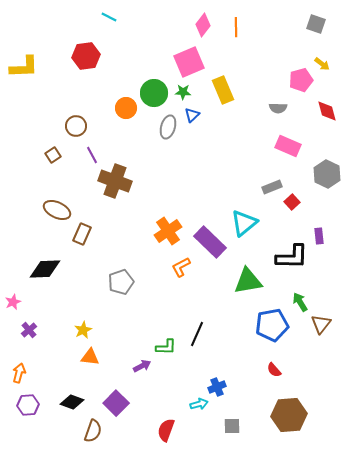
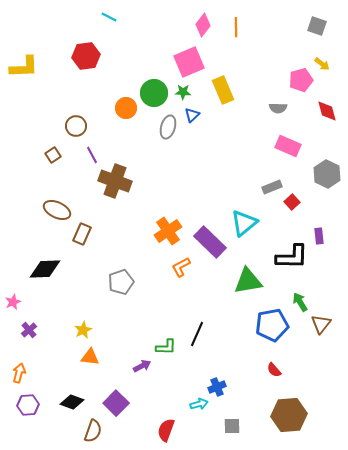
gray square at (316, 24): moved 1 px right, 2 px down
